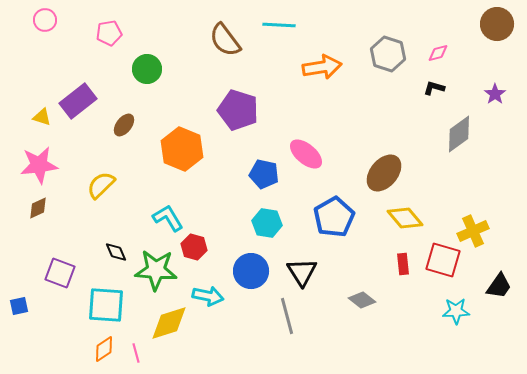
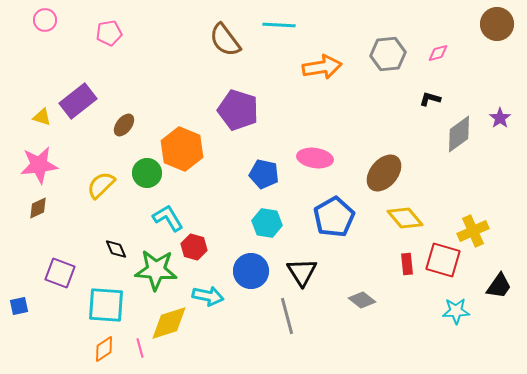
gray hexagon at (388, 54): rotated 24 degrees counterclockwise
green circle at (147, 69): moved 104 px down
black L-shape at (434, 88): moved 4 px left, 11 px down
purple star at (495, 94): moved 5 px right, 24 px down
pink ellipse at (306, 154): moved 9 px right, 4 px down; rotated 32 degrees counterclockwise
black diamond at (116, 252): moved 3 px up
red rectangle at (403, 264): moved 4 px right
pink line at (136, 353): moved 4 px right, 5 px up
